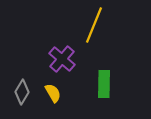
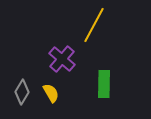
yellow line: rotated 6 degrees clockwise
yellow semicircle: moved 2 px left
